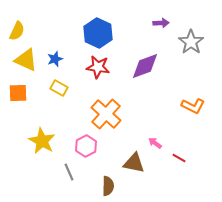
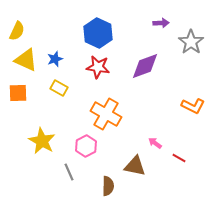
orange cross: rotated 12 degrees counterclockwise
brown triangle: moved 1 px right, 3 px down
